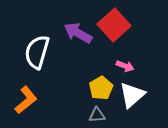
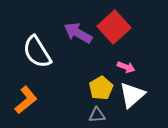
red square: moved 2 px down
white semicircle: rotated 48 degrees counterclockwise
pink arrow: moved 1 px right, 1 px down
